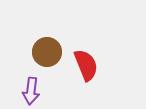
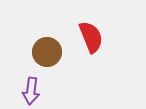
red semicircle: moved 5 px right, 28 px up
